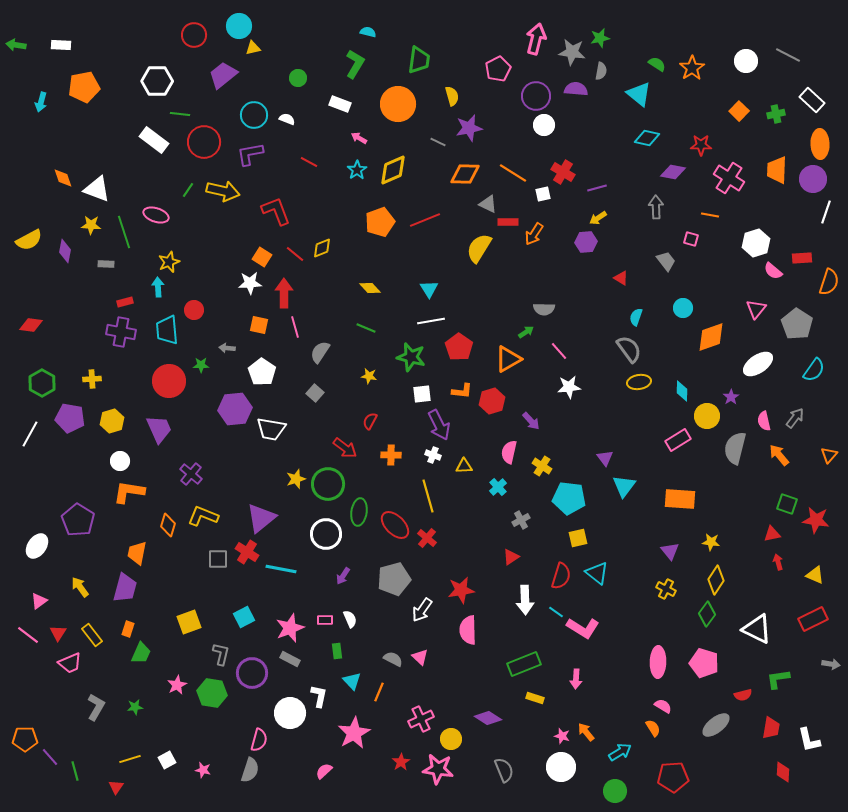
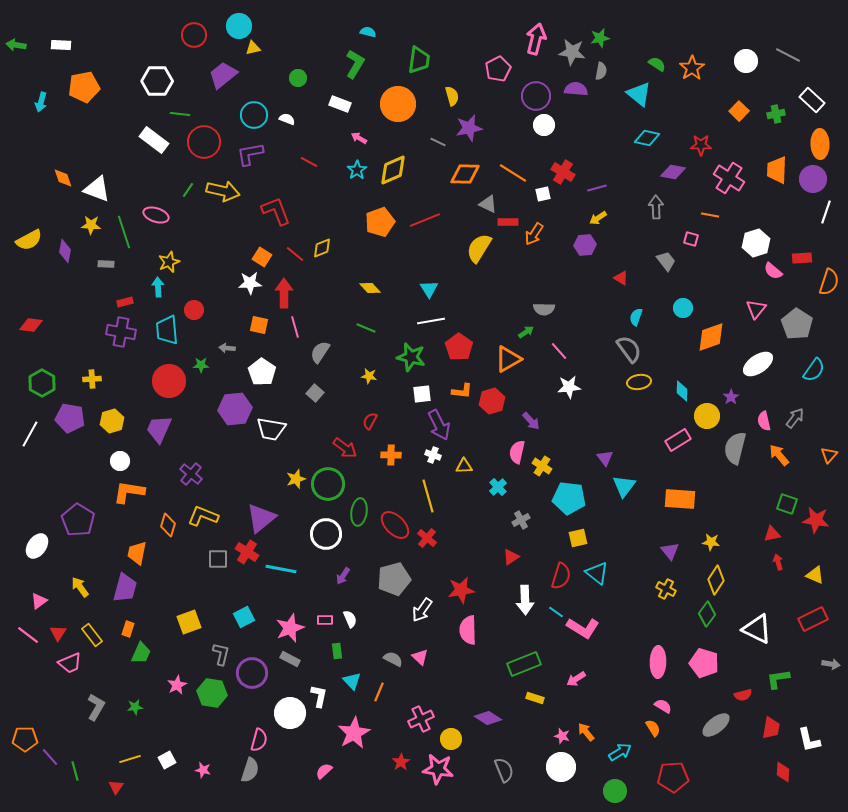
purple hexagon at (586, 242): moved 1 px left, 3 px down
purple trapezoid at (159, 429): rotated 132 degrees counterclockwise
pink semicircle at (509, 452): moved 8 px right
pink arrow at (576, 679): rotated 54 degrees clockwise
